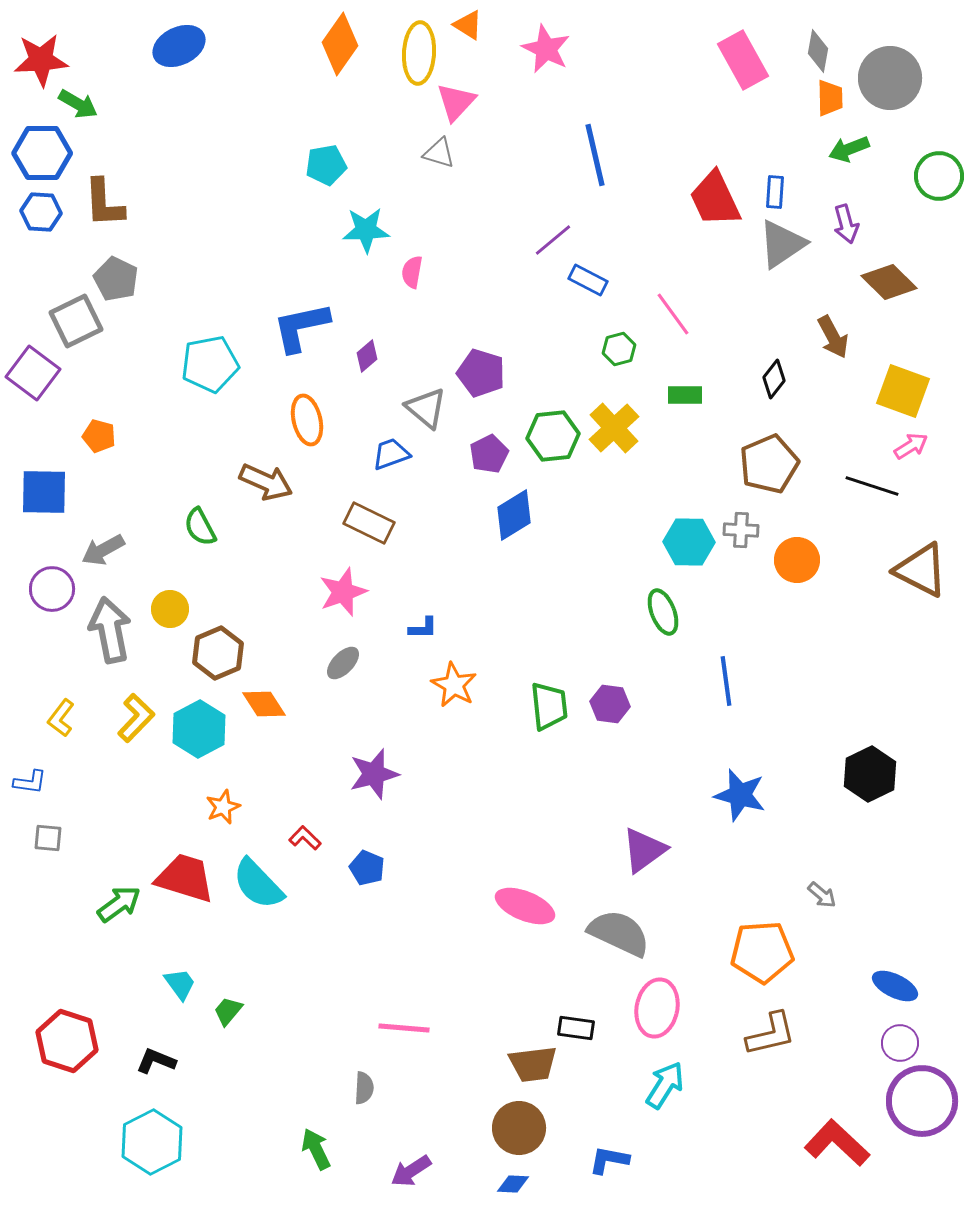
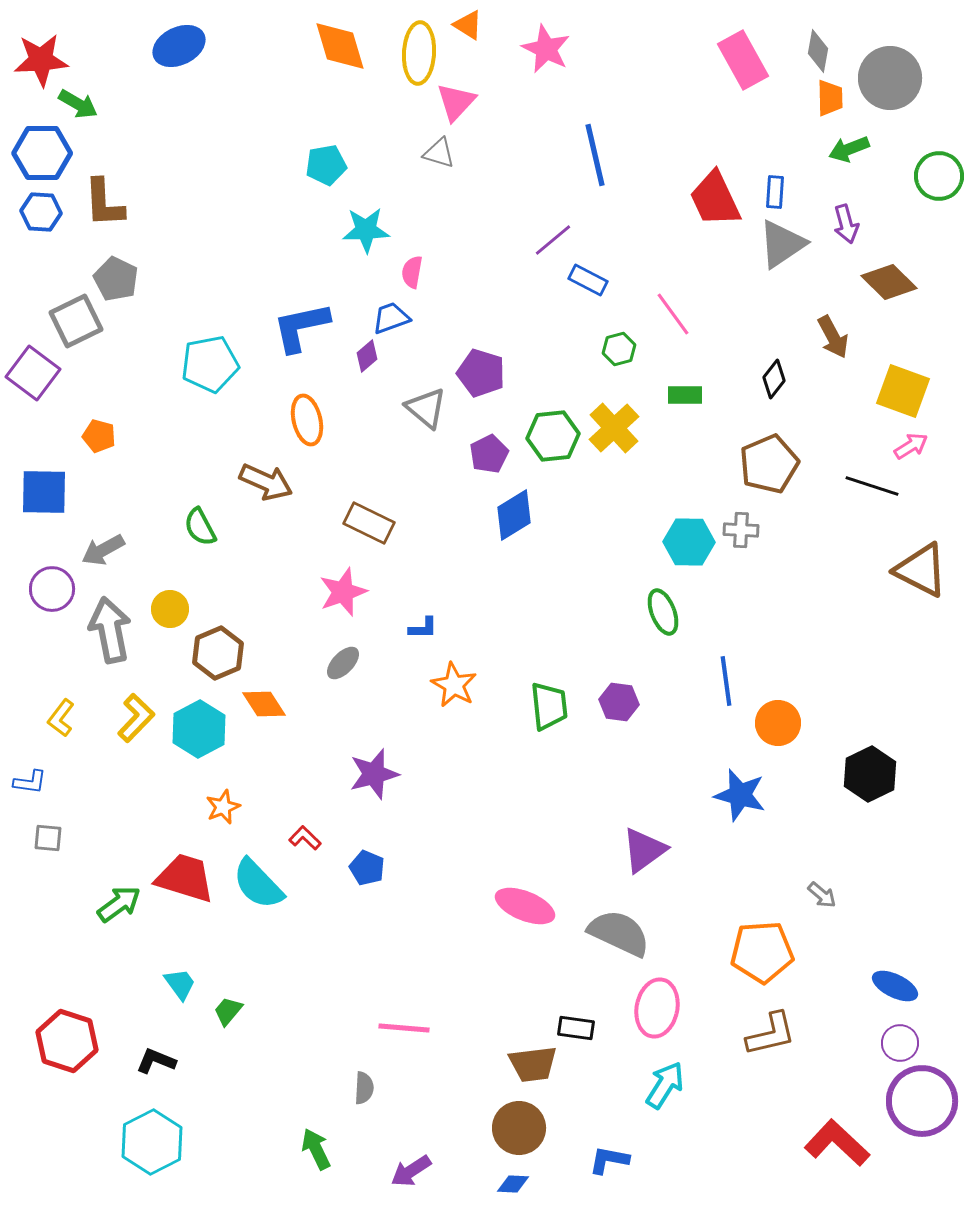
orange diamond at (340, 44): moved 2 px down; rotated 52 degrees counterclockwise
blue trapezoid at (391, 454): moved 136 px up
orange circle at (797, 560): moved 19 px left, 163 px down
purple hexagon at (610, 704): moved 9 px right, 2 px up
